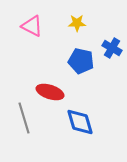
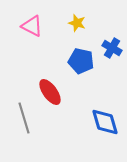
yellow star: rotated 18 degrees clockwise
red ellipse: rotated 36 degrees clockwise
blue diamond: moved 25 px right
